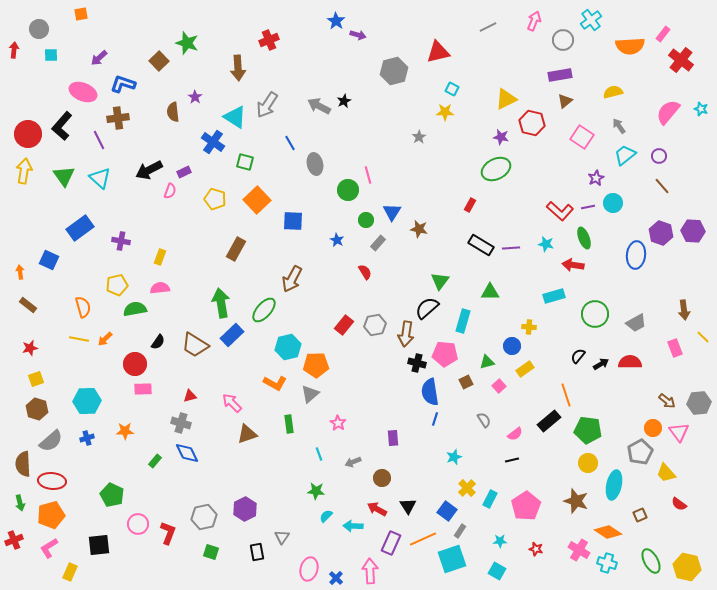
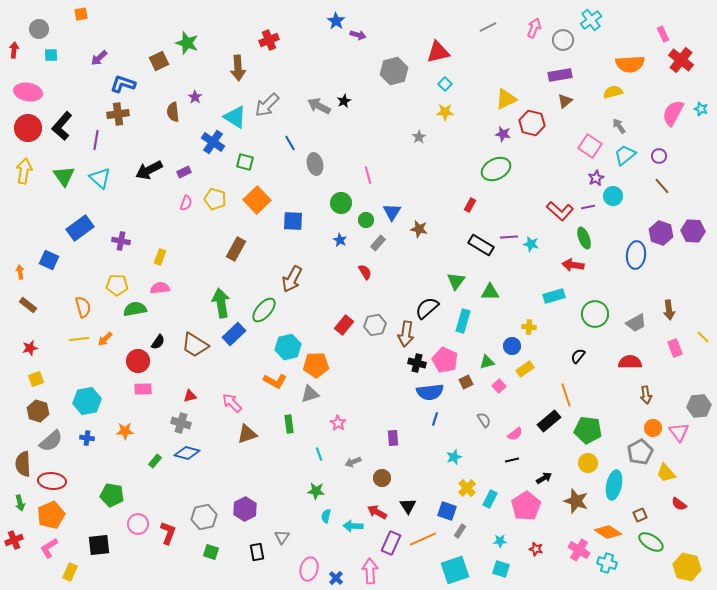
pink arrow at (534, 21): moved 7 px down
pink rectangle at (663, 34): rotated 63 degrees counterclockwise
orange semicircle at (630, 46): moved 18 px down
brown square at (159, 61): rotated 18 degrees clockwise
cyan square at (452, 89): moved 7 px left, 5 px up; rotated 16 degrees clockwise
pink ellipse at (83, 92): moved 55 px left; rotated 12 degrees counterclockwise
gray arrow at (267, 105): rotated 12 degrees clockwise
pink semicircle at (668, 112): moved 5 px right, 1 px down; rotated 12 degrees counterclockwise
brown cross at (118, 118): moved 4 px up
red circle at (28, 134): moved 6 px up
purple star at (501, 137): moved 2 px right, 3 px up
pink square at (582, 137): moved 8 px right, 9 px down
purple line at (99, 140): moved 3 px left; rotated 36 degrees clockwise
green circle at (348, 190): moved 7 px left, 13 px down
pink semicircle at (170, 191): moved 16 px right, 12 px down
cyan circle at (613, 203): moved 7 px up
blue star at (337, 240): moved 3 px right
cyan star at (546, 244): moved 15 px left
purple line at (511, 248): moved 2 px left, 11 px up
green triangle at (440, 281): moved 16 px right
yellow pentagon at (117, 285): rotated 15 degrees clockwise
brown arrow at (684, 310): moved 15 px left
blue rectangle at (232, 335): moved 2 px right, 1 px up
yellow line at (79, 339): rotated 18 degrees counterclockwise
pink pentagon at (445, 354): moved 6 px down; rotated 20 degrees clockwise
red circle at (135, 364): moved 3 px right, 3 px up
black arrow at (601, 364): moved 57 px left, 114 px down
orange L-shape at (275, 383): moved 2 px up
blue semicircle at (430, 392): rotated 88 degrees counterclockwise
gray triangle at (310, 394): rotated 24 degrees clockwise
cyan hexagon at (87, 401): rotated 8 degrees counterclockwise
brown arrow at (667, 401): moved 21 px left, 6 px up; rotated 42 degrees clockwise
gray hexagon at (699, 403): moved 3 px down
brown hexagon at (37, 409): moved 1 px right, 2 px down
blue cross at (87, 438): rotated 24 degrees clockwise
blue diamond at (187, 453): rotated 50 degrees counterclockwise
green pentagon at (112, 495): rotated 15 degrees counterclockwise
red arrow at (377, 509): moved 3 px down
blue square at (447, 511): rotated 18 degrees counterclockwise
orange pentagon at (51, 515): rotated 8 degrees counterclockwise
cyan semicircle at (326, 516): rotated 32 degrees counterclockwise
cyan square at (452, 559): moved 3 px right, 11 px down
green ellipse at (651, 561): moved 19 px up; rotated 30 degrees counterclockwise
cyan square at (497, 571): moved 4 px right, 2 px up; rotated 12 degrees counterclockwise
